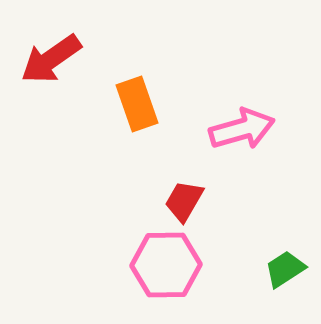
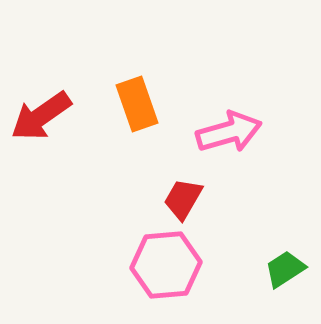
red arrow: moved 10 px left, 57 px down
pink arrow: moved 13 px left, 3 px down
red trapezoid: moved 1 px left, 2 px up
pink hexagon: rotated 4 degrees counterclockwise
